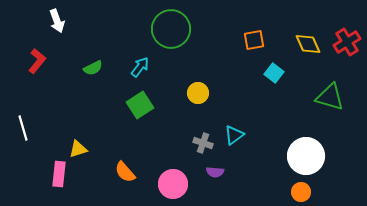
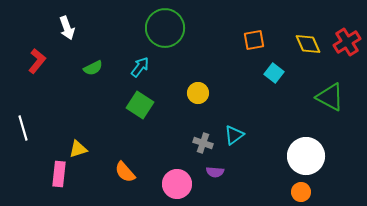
white arrow: moved 10 px right, 7 px down
green circle: moved 6 px left, 1 px up
green triangle: rotated 12 degrees clockwise
green square: rotated 24 degrees counterclockwise
pink circle: moved 4 px right
